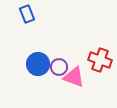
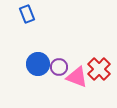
red cross: moved 1 px left, 9 px down; rotated 25 degrees clockwise
pink triangle: moved 3 px right
